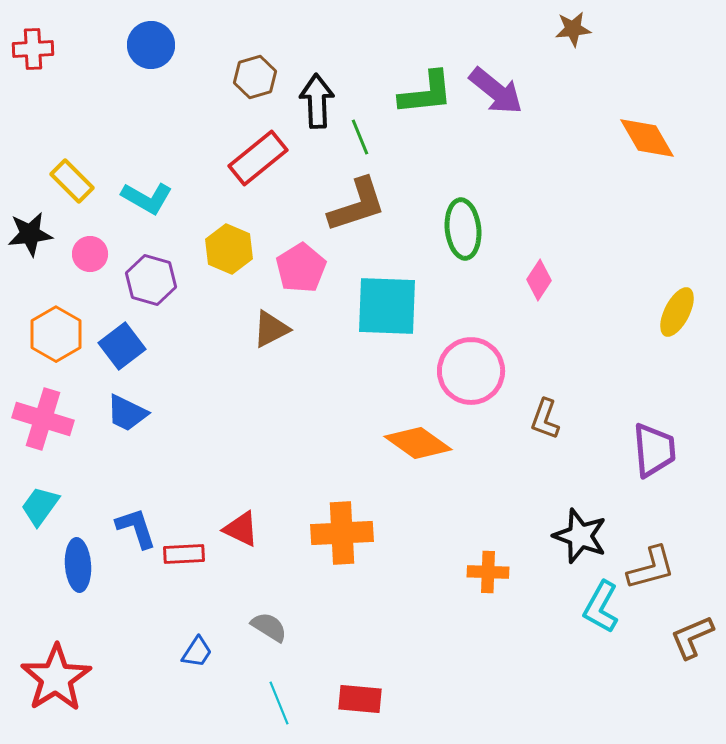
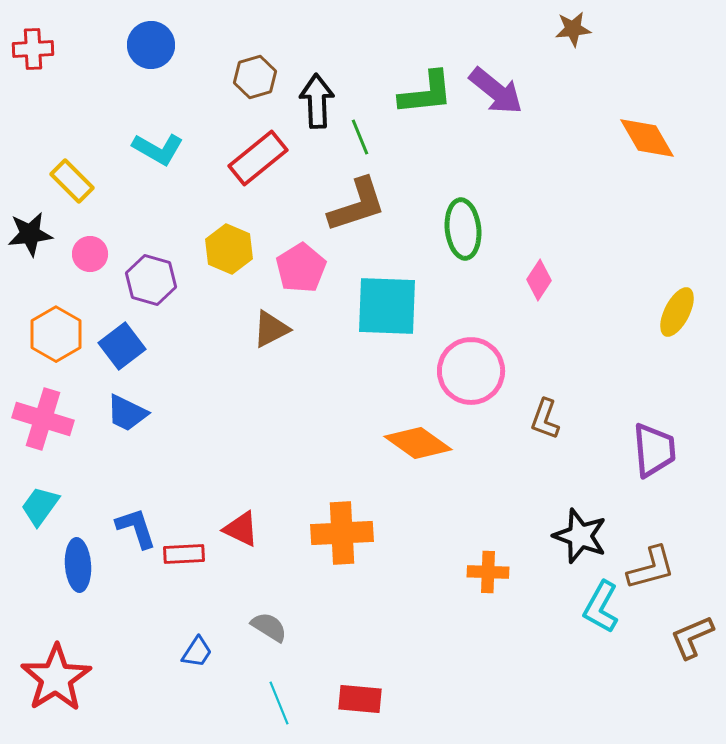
cyan L-shape at (147, 198): moved 11 px right, 49 px up
